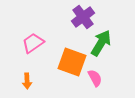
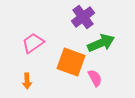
green arrow: rotated 36 degrees clockwise
orange square: moved 1 px left
